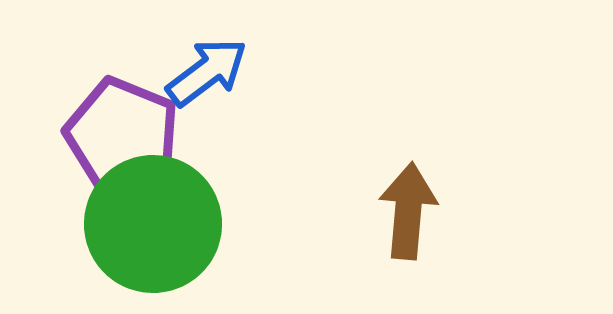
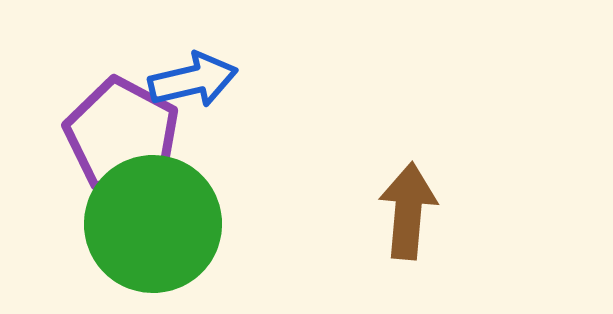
blue arrow: moved 14 px left, 8 px down; rotated 24 degrees clockwise
purple pentagon: rotated 6 degrees clockwise
